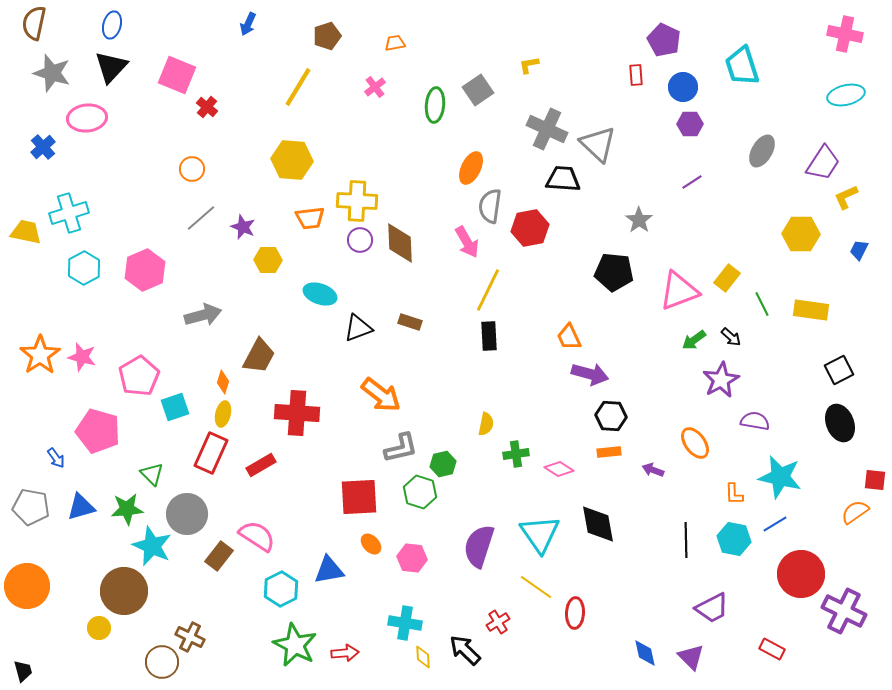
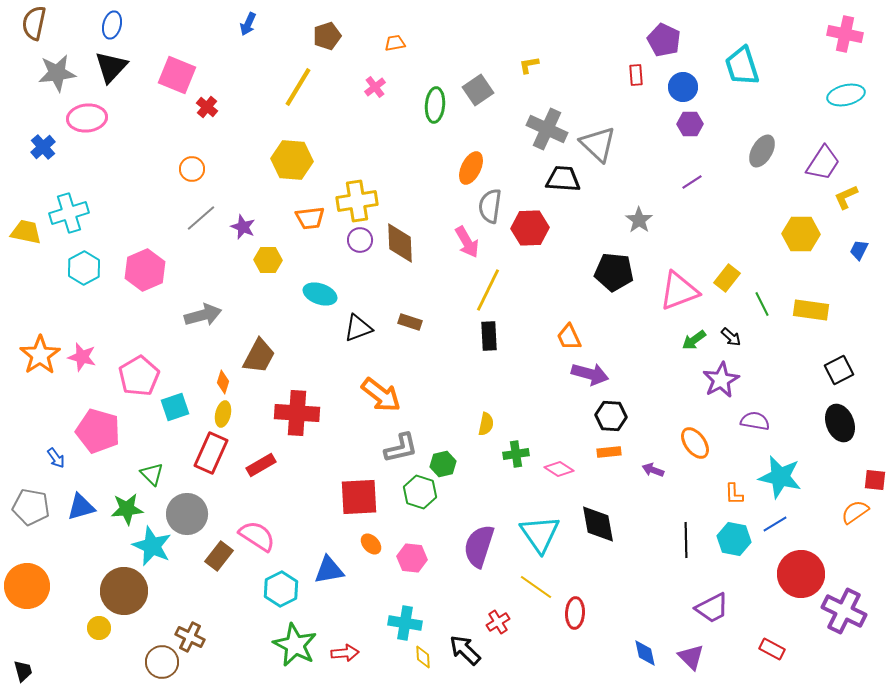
gray star at (52, 73): moved 5 px right; rotated 24 degrees counterclockwise
yellow cross at (357, 201): rotated 12 degrees counterclockwise
red hexagon at (530, 228): rotated 9 degrees clockwise
